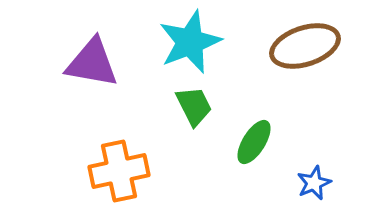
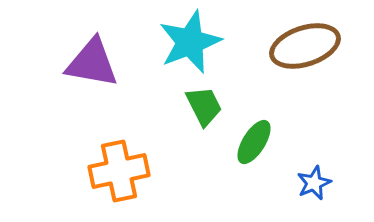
green trapezoid: moved 10 px right
